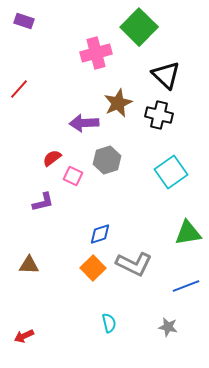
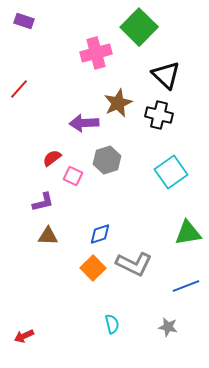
brown triangle: moved 19 px right, 29 px up
cyan semicircle: moved 3 px right, 1 px down
